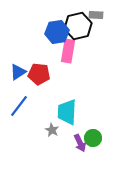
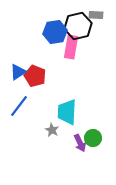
blue hexagon: moved 2 px left
pink rectangle: moved 3 px right, 4 px up
red pentagon: moved 4 px left, 2 px down; rotated 15 degrees clockwise
